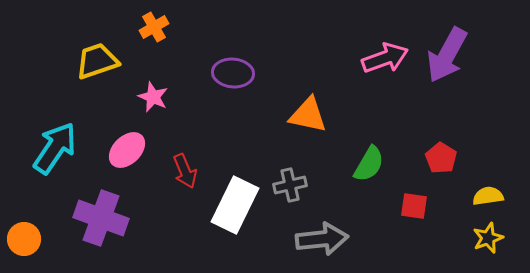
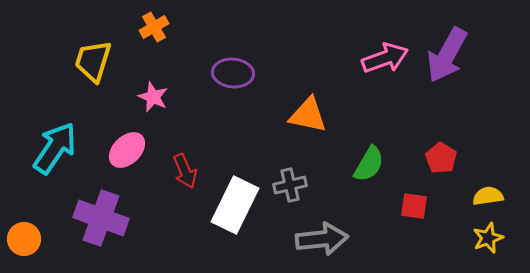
yellow trapezoid: moved 4 px left; rotated 54 degrees counterclockwise
